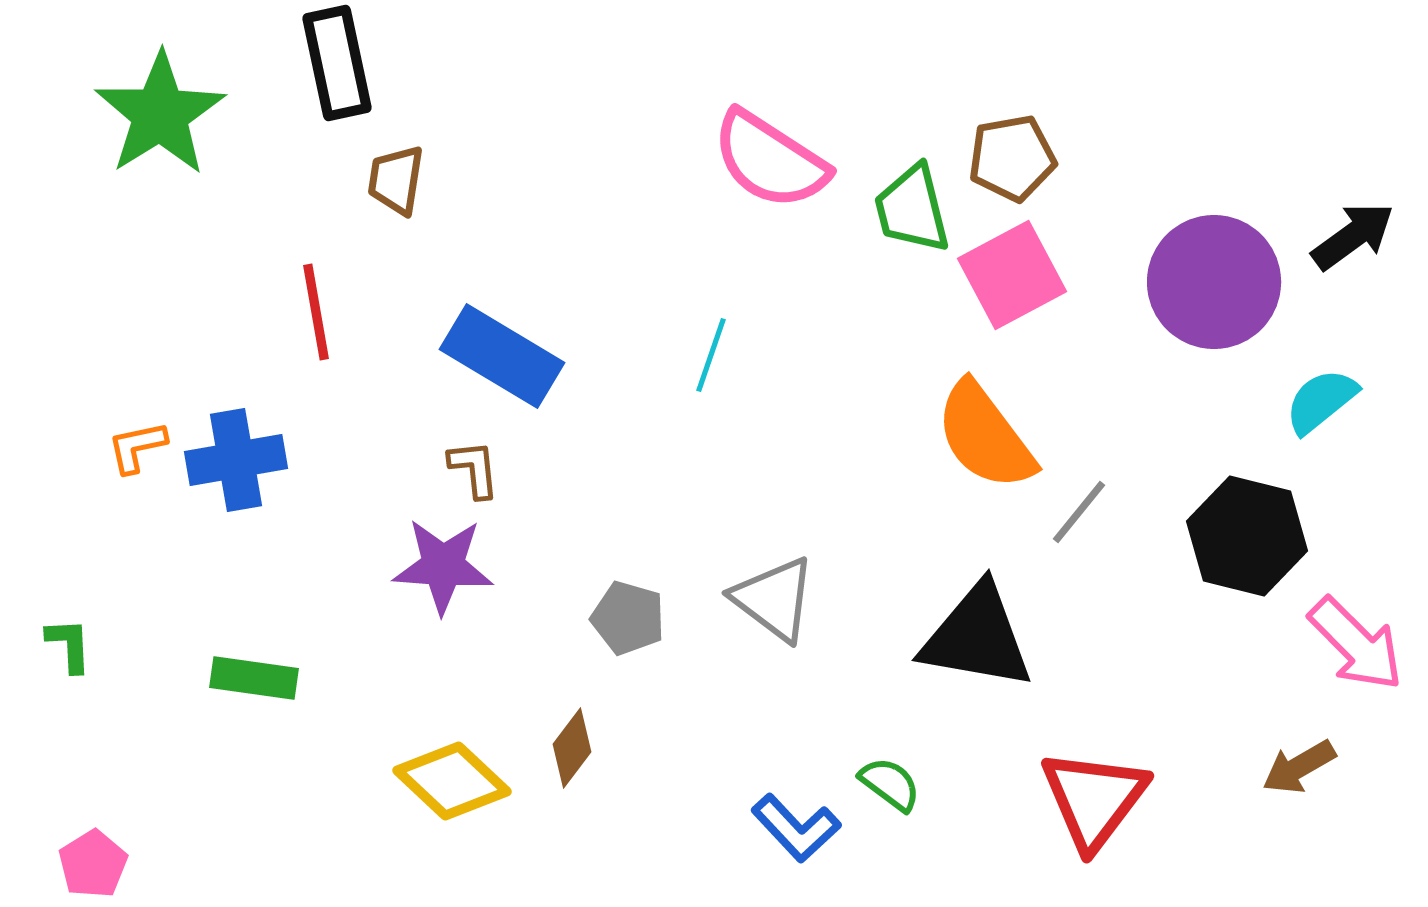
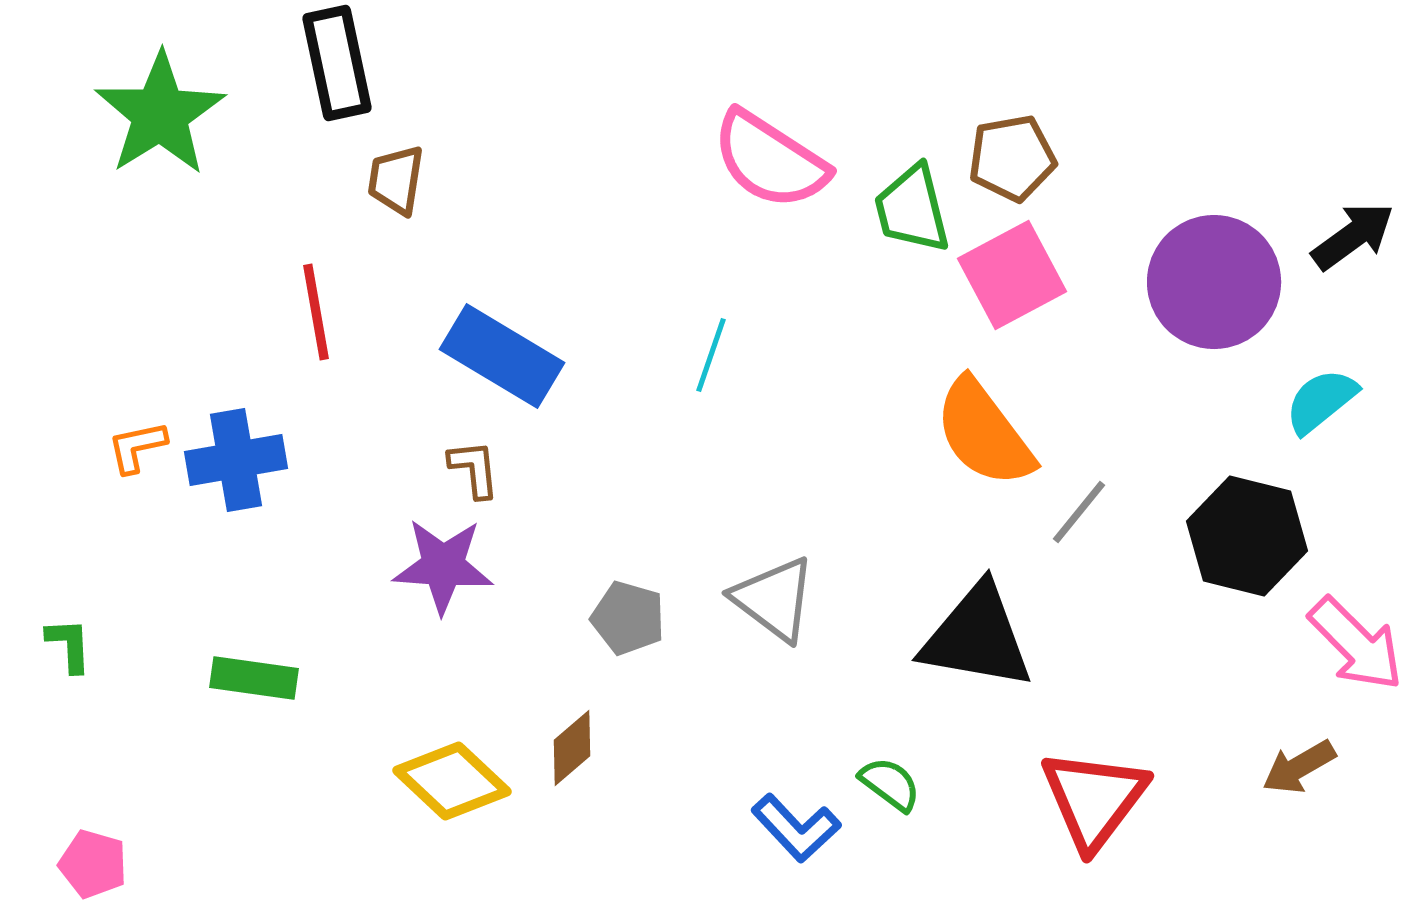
orange semicircle: moved 1 px left, 3 px up
brown diamond: rotated 12 degrees clockwise
pink pentagon: rotated 24 degrees counterclockwise
